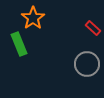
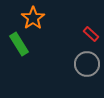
red rectangle: moved 2 px left, 6 px down
green rectangle: rotated 10 degrees counterclockwise
